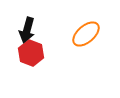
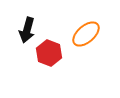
red hexagon: moved 18 px right
